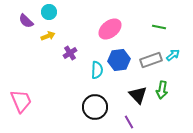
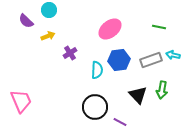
cyan circle: moved 2 px up
cyan arrow: rotated 128 degrees counterclockwise
purple line: moved 9 px left; rotated 32 degrees counterclockwise
